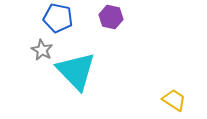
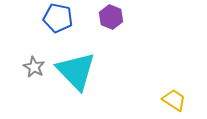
purple hexagon: rotated 10 degrees clockwise
gray star: moved 8 px left, 17 px down
